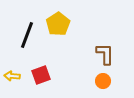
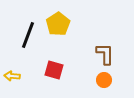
black line: moved 1 px right
red square: moved 13 px right, 5 px up; rotated 36 degrees clockwise
orange circle: moved 1 px right, 1 px up
